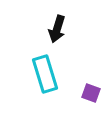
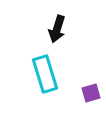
purple square: rotated 36 degrees counterclockwise
